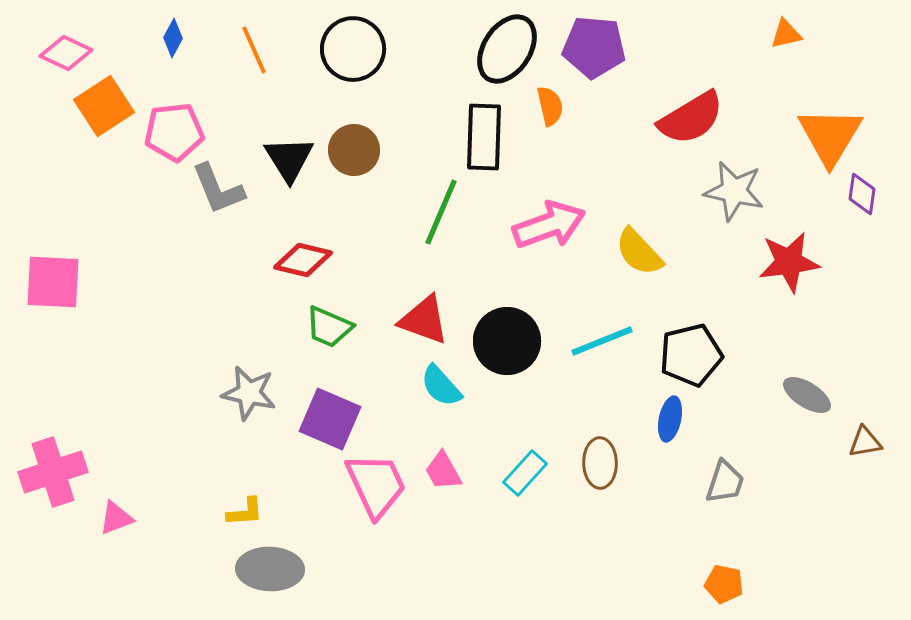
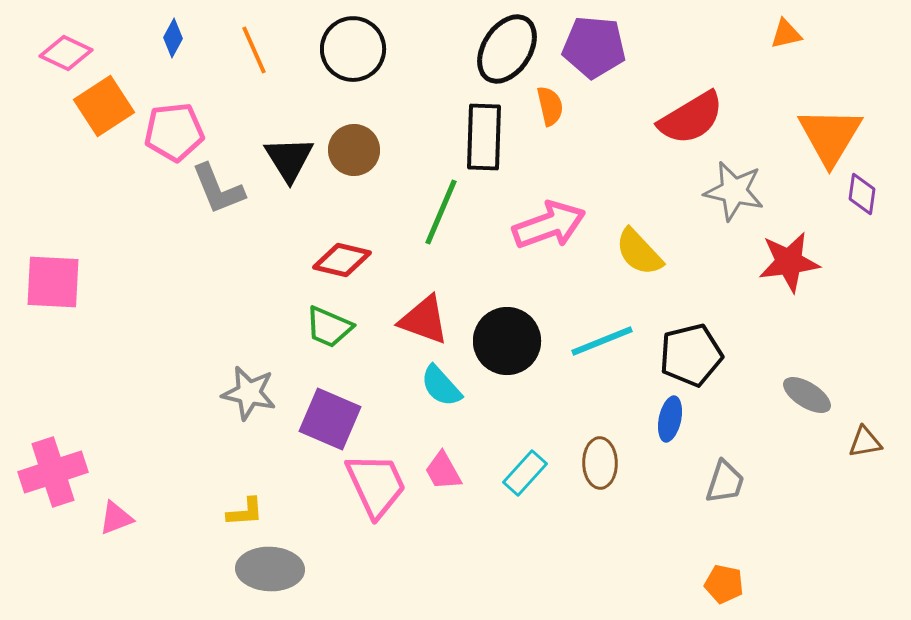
red diamond at (303, 260): moved 39 px right
